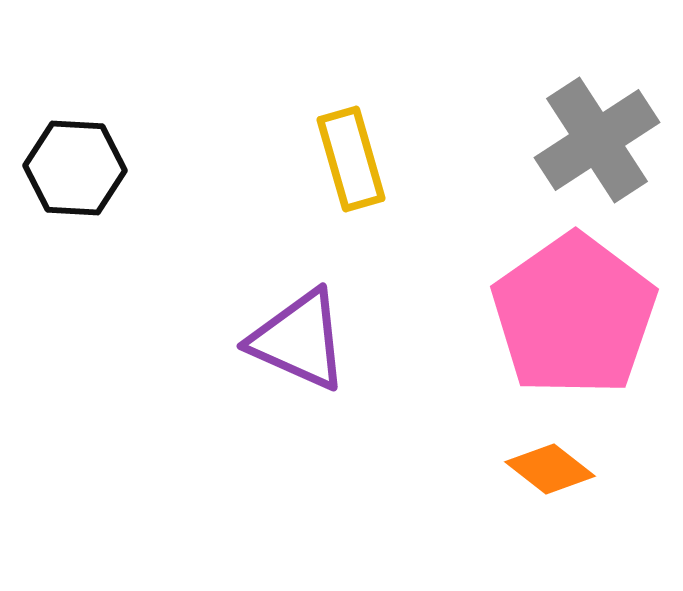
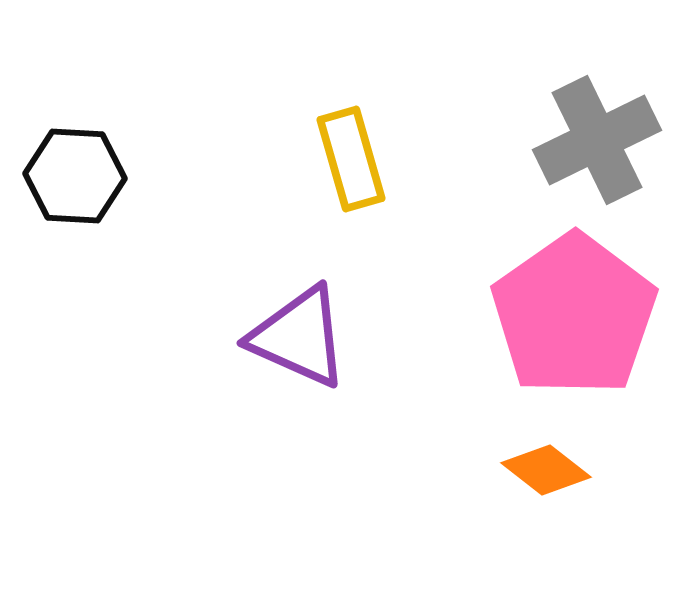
gray cross: rotated 7 degrees clockwise
black hexagon: moved 8 px down
purple triangle: moved 3 px up
orange diamond: moved 4 px left, 1 px down
